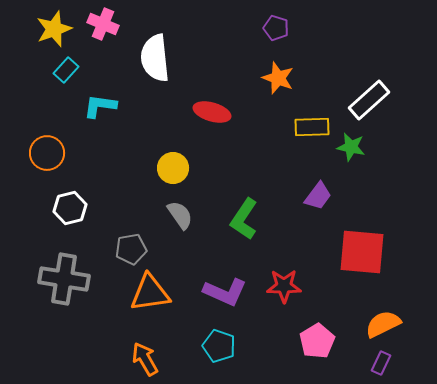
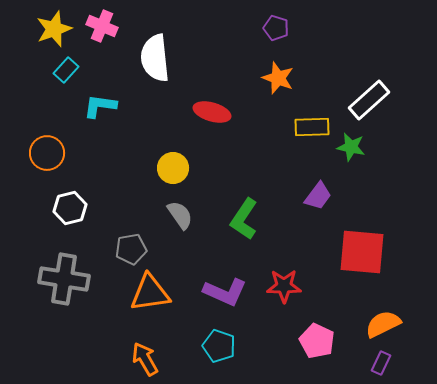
pink cross: moved 1 px left, 2 px down
pink pentagon: rotated 16 degrees counterclockwise
